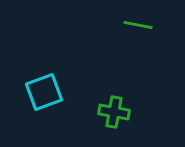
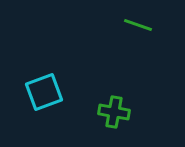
green line: rotated 8 degrees clockwise
